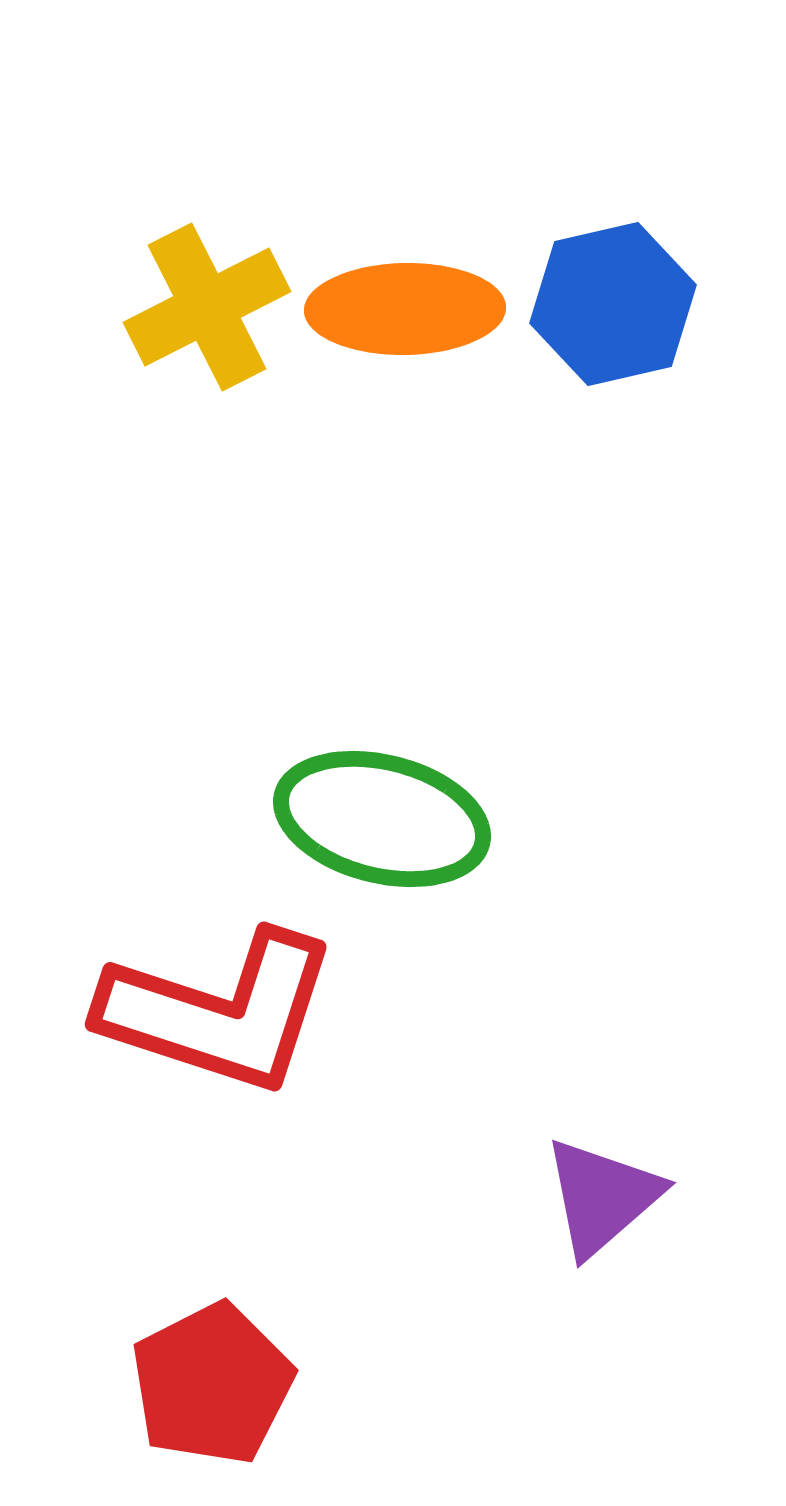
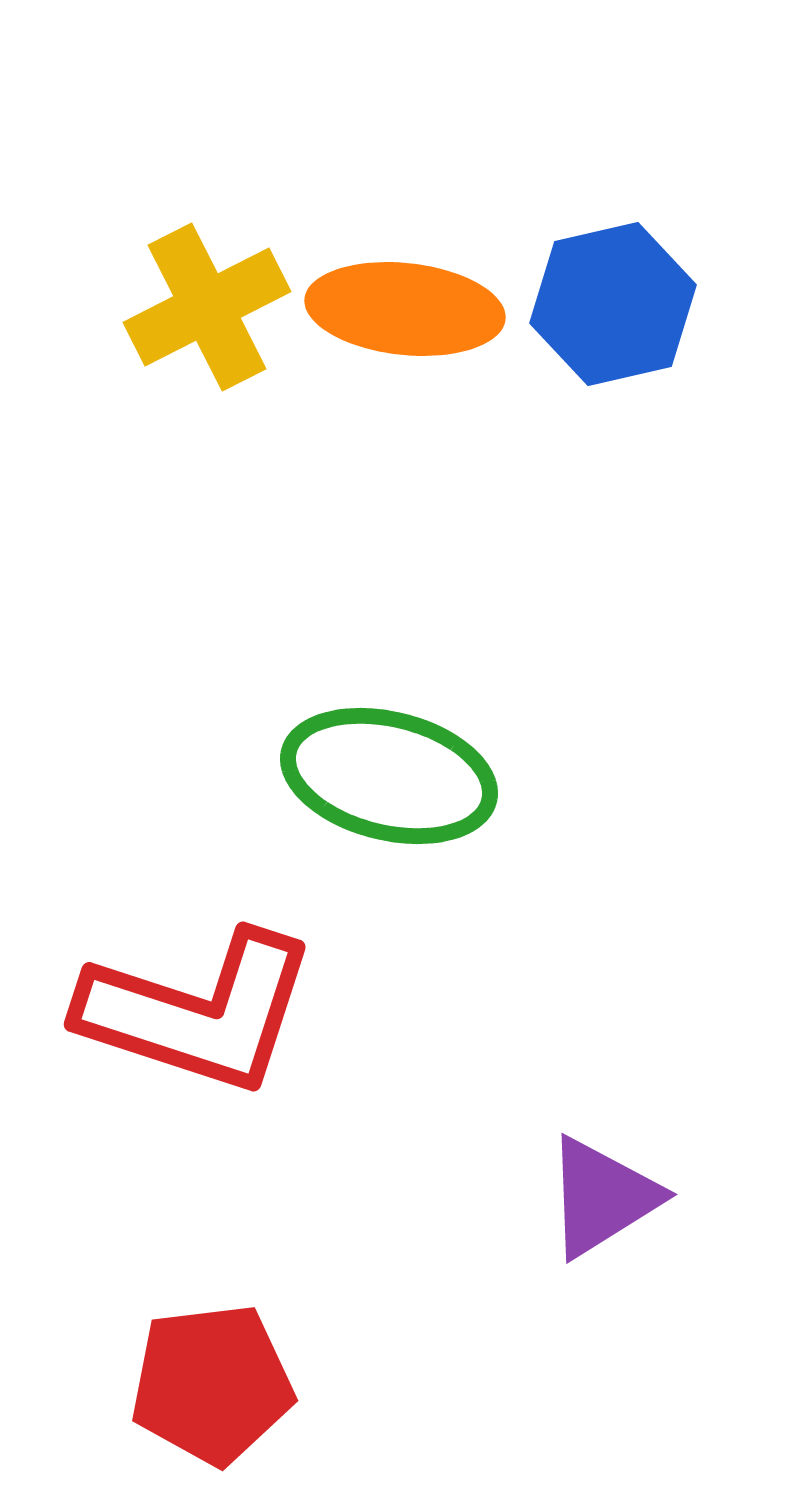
orange ellipse: rotated 7 degrees clockwise
green ellipse: moved 7 px right, 43 px up
red L-shape: moved 21 px left
purple triangle: rotated 9 degrees clockwise
red pentagon: rotated 20 degrees clockwise
